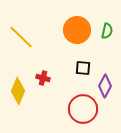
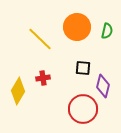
orange circle: moved 3 px up
yellow line: moved 19 px right, 2 px down
red cross: rotated 24 degrees counterclockwise
purple diamond: moved 2 px left; rotated 15 degrees counterclockwise
yellow diamond: rotated 8 degrees clockwise
